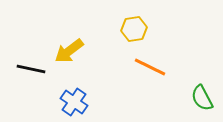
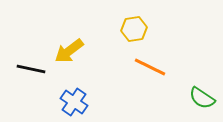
green semicircle: rotated 28 degrees counterclockwise
